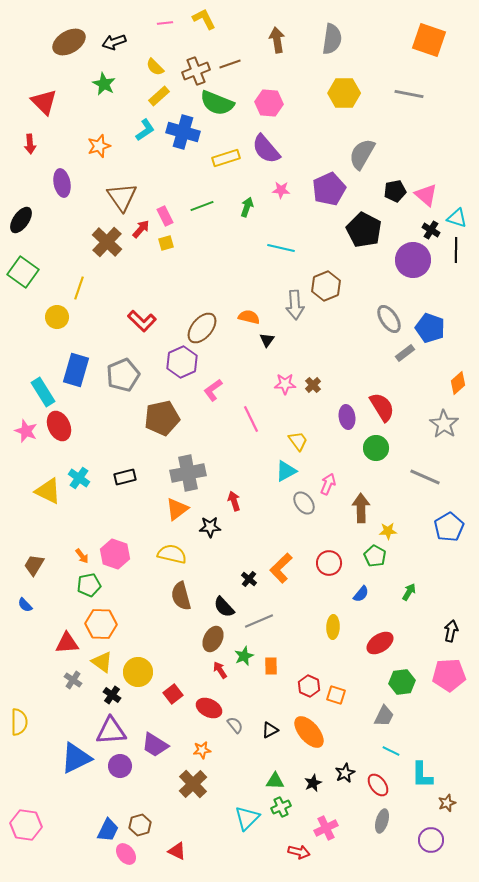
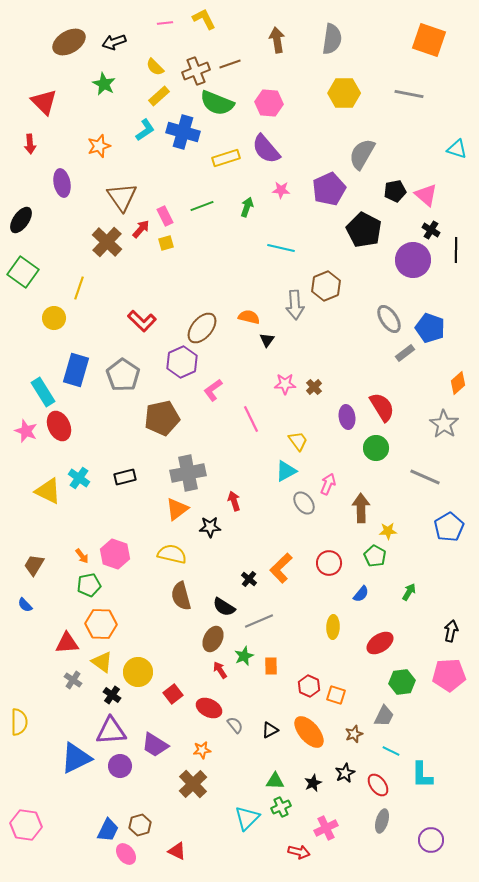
cyan triangle at (457, 218): moved 69 px up
yellow circle at (57, 317): moved 3 px left, 1 px down
gray pentagon at (123, 375): rotated 16 degrees counterclockwise
brown cross at (313, 385): moved 1 px right, 2 px down
black semicircle at (224, 607): rotated 15 degrees counterclockwise
brown star at (447, 803): moved 93 px left, 69 px up
